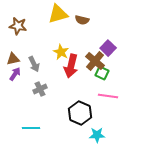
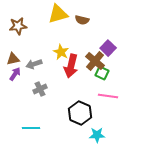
brown star: rotated 18 degrees counterclockwise
gray arrow: rotated 98 degrees clockwise
